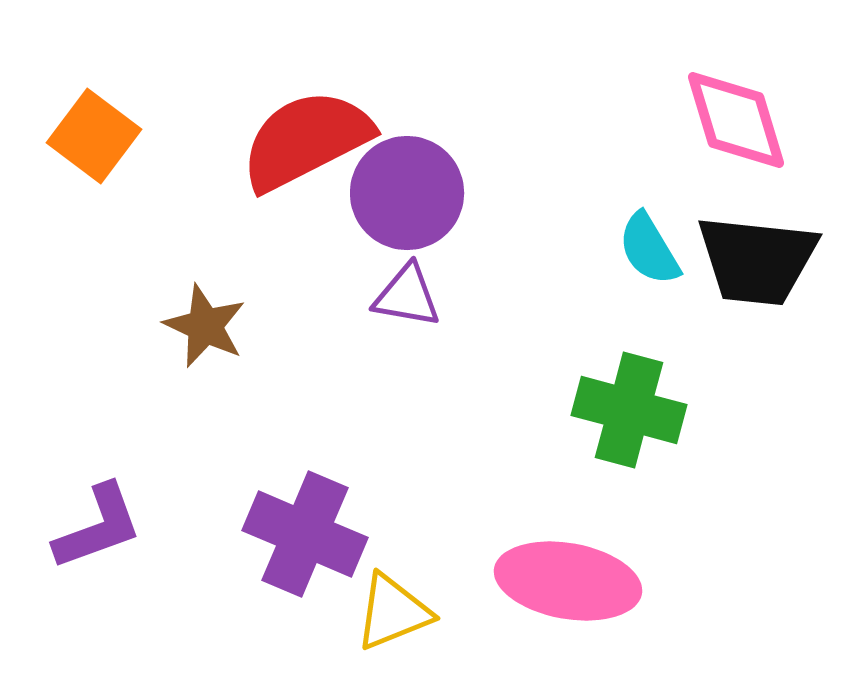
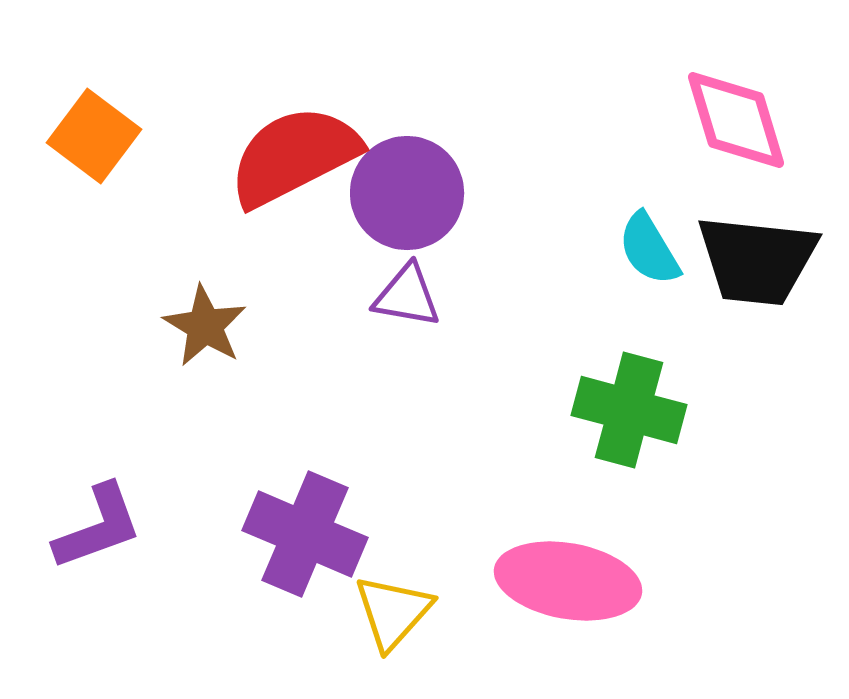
red semicircle: moved 12 px left, 16 px down
brown star: rotated 6 degrees clockwise
yellow triangle: rotated 26 degrees counterclockwise
